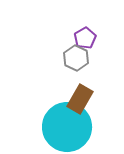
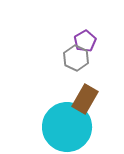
purple pentagon: moved 3 px down
brown rectangle: moved 5 px right
